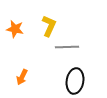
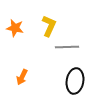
orange star: moved 1 px up
